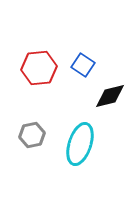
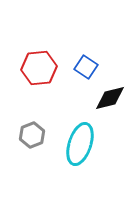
blue square: moved 3 px right, 2 px down
black diamond: moved 2 px down
gray hexagon: rotated 10 degrees counterclockwise
